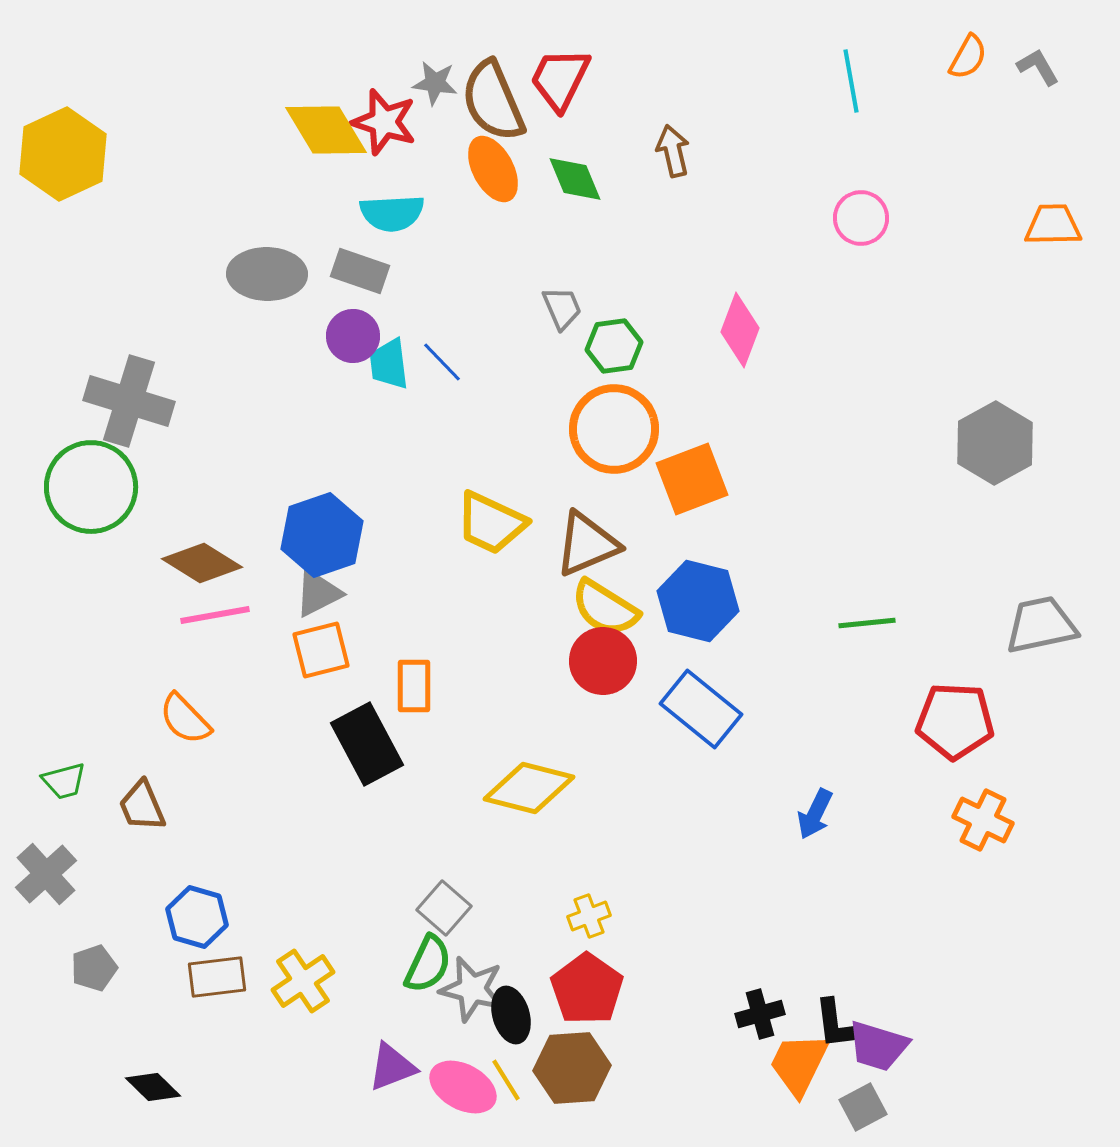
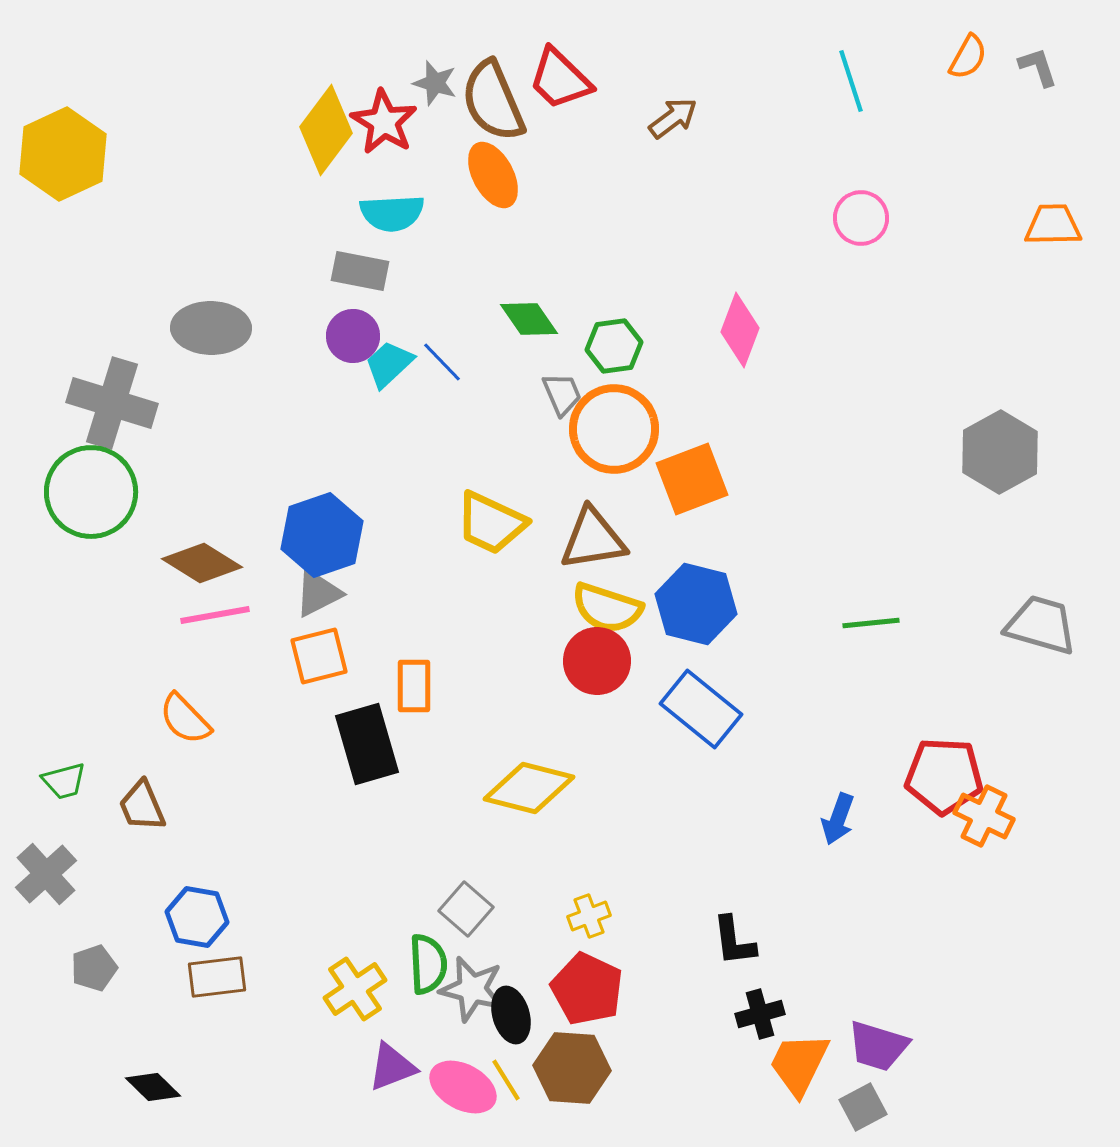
gray L-shape at (1038, 67): rotated 12 degrees clockwise
red trapezoid at (560, 79): rotated 72 degrees counterclockwise
cyan line at (851, 81): rotated 8 degrees counterclockwise
gray star at (435, 83): rotated 9 degrees clockwise
red star at (384, 122): rotated 14 degrees clockwise
yellow diamond at (326, 130): rotated 68 degrees clockwise
brown arrow at (673, 151): moved 33 px up; rotated 66 degrees clockwise
orange ellipse at (493, 169): moved 6 px down
green diamond at (575, 179): moved 46 px left, 140 px down; rotated 12 degrees counterclockwise
gray rectangle at (360, 271): rotated 8 degrees counterclockwise
gray ellipse at (267, 274): moved 56 px left, 54 px down
gray trapezoid at (562, 308): moved 86 px down
cyan trapezoid at (389, 364): rotated 54 degrees clockwise
gray cross at (129, 401): moved 17 px left, 2 px down
gray hexagon at (995, 443): moved 5 px right, 9 px down
green circle at (91, 487): moved 5 px down
brown triangle at (587, 544): moved 6 px right, 5 px up; rotated 14 degrees clockwise
blue hexagon at (698, 601): moved 2 px left, 3 px down
yellow semicircle at (605, 608): moved 2 px right; rotated 14 degrees counterclockwise
green line at (867, 623): moved 4 px right
gray trapezoid at (1041, 625): rotated 28 degrees clockwise
orange square at (321, 650): moved 2 px left, 6 px down
red circle at (603, 661): moved 6 px left
red pentagon at (955, 721): moved 11 px left, 55 px down
black rectangle at (367, 744): rotated 12 degrees clockwise
blue arrow at (815, 814): moved 23 px right, 5 px down; rotated 6 degrees counterclockwise
orange cross at (983, 820): moved 1 px right, 4 px up
gray square at (444, 908): moved 22 px right, 1 px down
blue hexagon at (197, 917): rotated 6 degrees counterclockwise
green semicircle at (428, 964): rotated 28 degrees counterclockwise
yellow cross at (303, 981): moved 52 px right, 8 px down
red pentagon at (587, 989): rotated 10 degrees counterclockwise
black L-shape at (836, 1024): moved 102 px left, 83 px up
brown hexagon at (572, 1068): rotated 8 degrees clockwise
